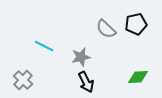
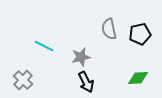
black pentagon: moved 4 px right, 10 px down
gray semicircle: moved 3 px right; rotated 35 degrees clockwise
green diamond: moved 1 px down
